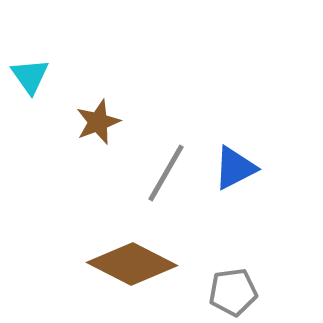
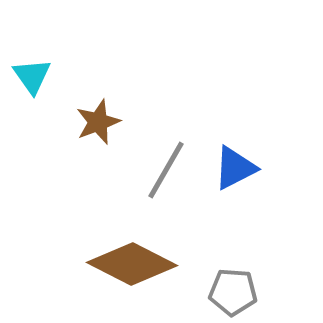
cyan triangle: moved 2 px right
gray line: moved 3 px up
gray pentagon: rotated 12 degrees clockwise
